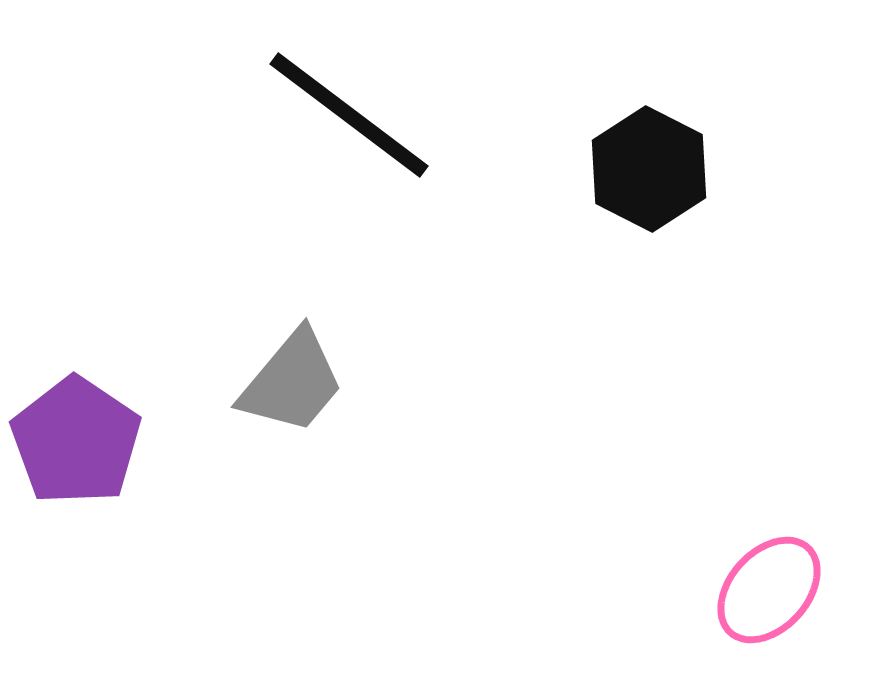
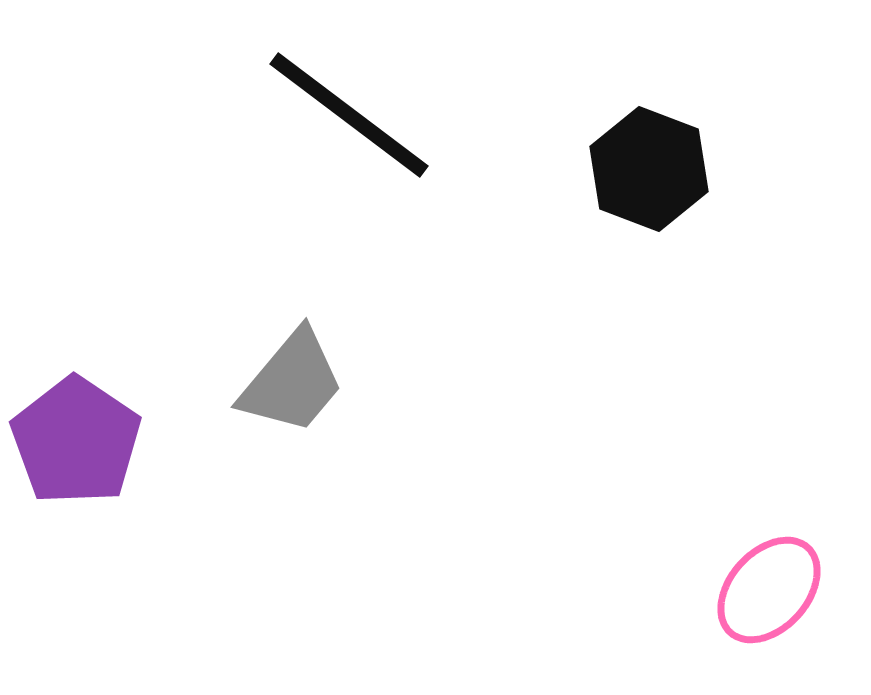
black hexagon: rotated 6 degrees counterclockwise
